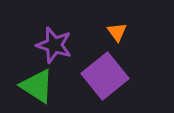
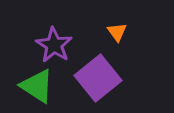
purple star: rotated 15 degrees clockwise
purple square: moved 7 px left, 2 px down
